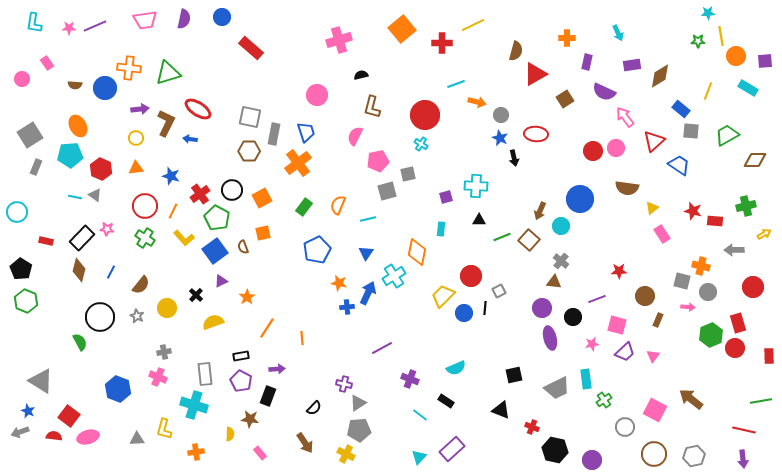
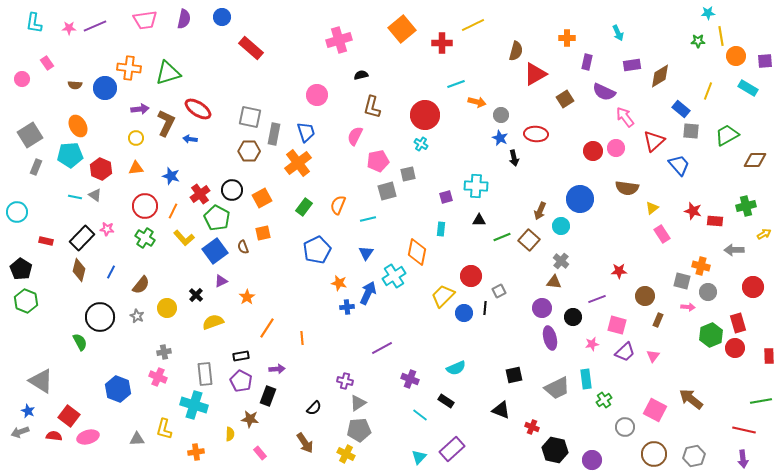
blue trapezoid at (679, 165): rotated 15 degrees clockwise
purple cross at (344, 384): moved 1 px right, 3 px up
